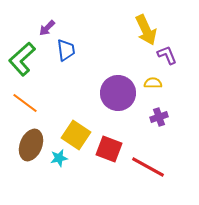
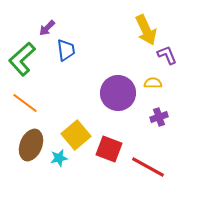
yellow square: rotated 16 degrees clockwise
